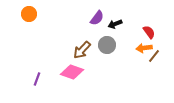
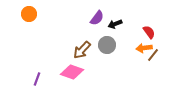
brown line: moved 1 px left, 1 px up
